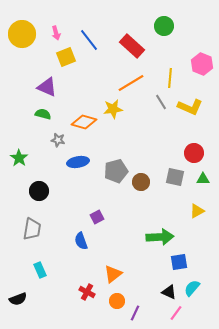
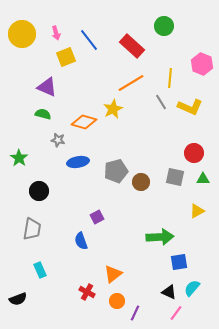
yellow star: rotated 18 degrees counterclockwise
